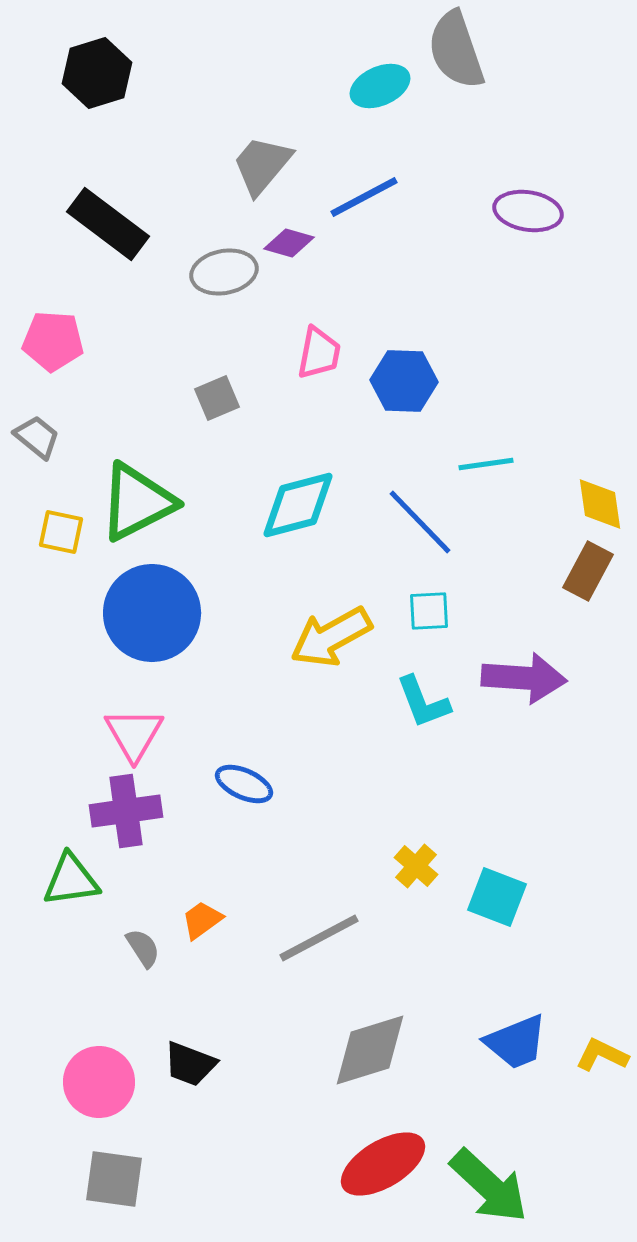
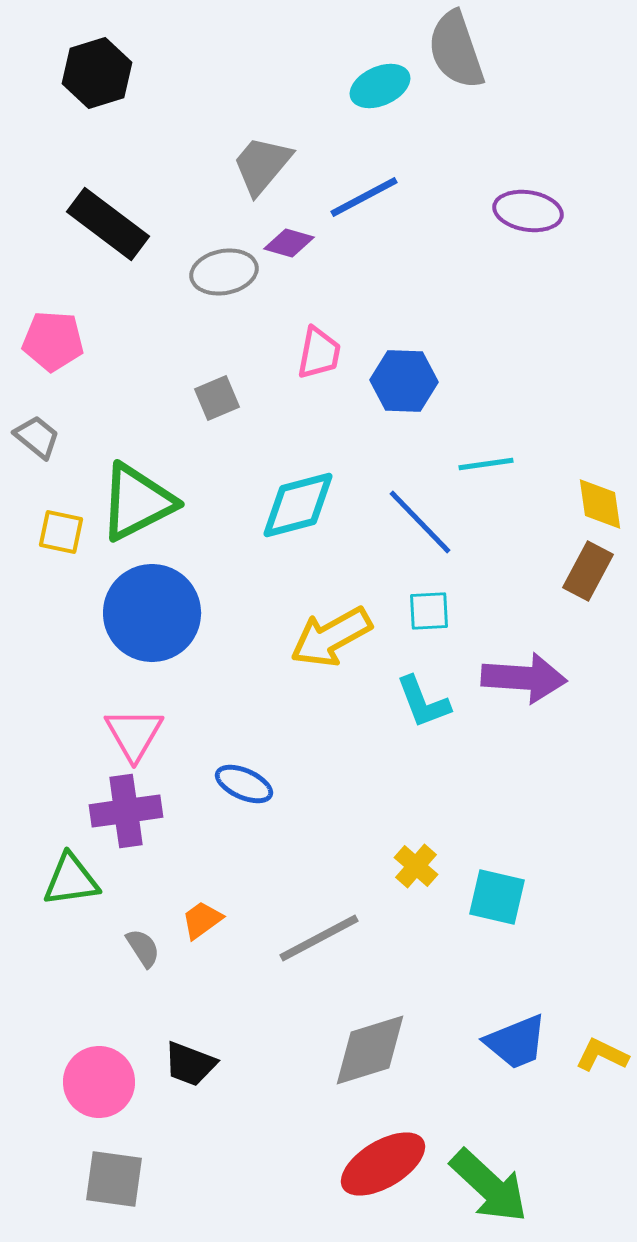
cyan square at (497, 897): rotated 8 degrees counterclockwise
